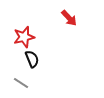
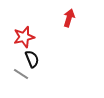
red arrow: rotated 120 degrees counterclockwise
gray line: moved 9 px up
